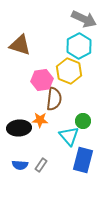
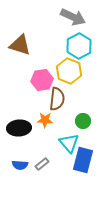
gray arrow: moved 11 px left, 2 px up
brown semicircle: moved 3 px right
orange star: moved 5 px right
cyan triangle: moved 7 px down
gray rectangle: moved 1 px right, 1 px up; rotated 16 degrees clockwise
